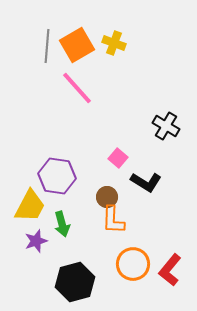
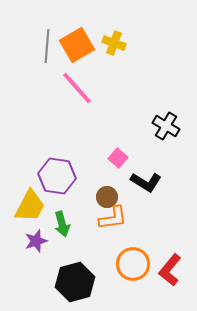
orange L-shape: moved 2 px up; rotated 100 degrees counterclockwise
